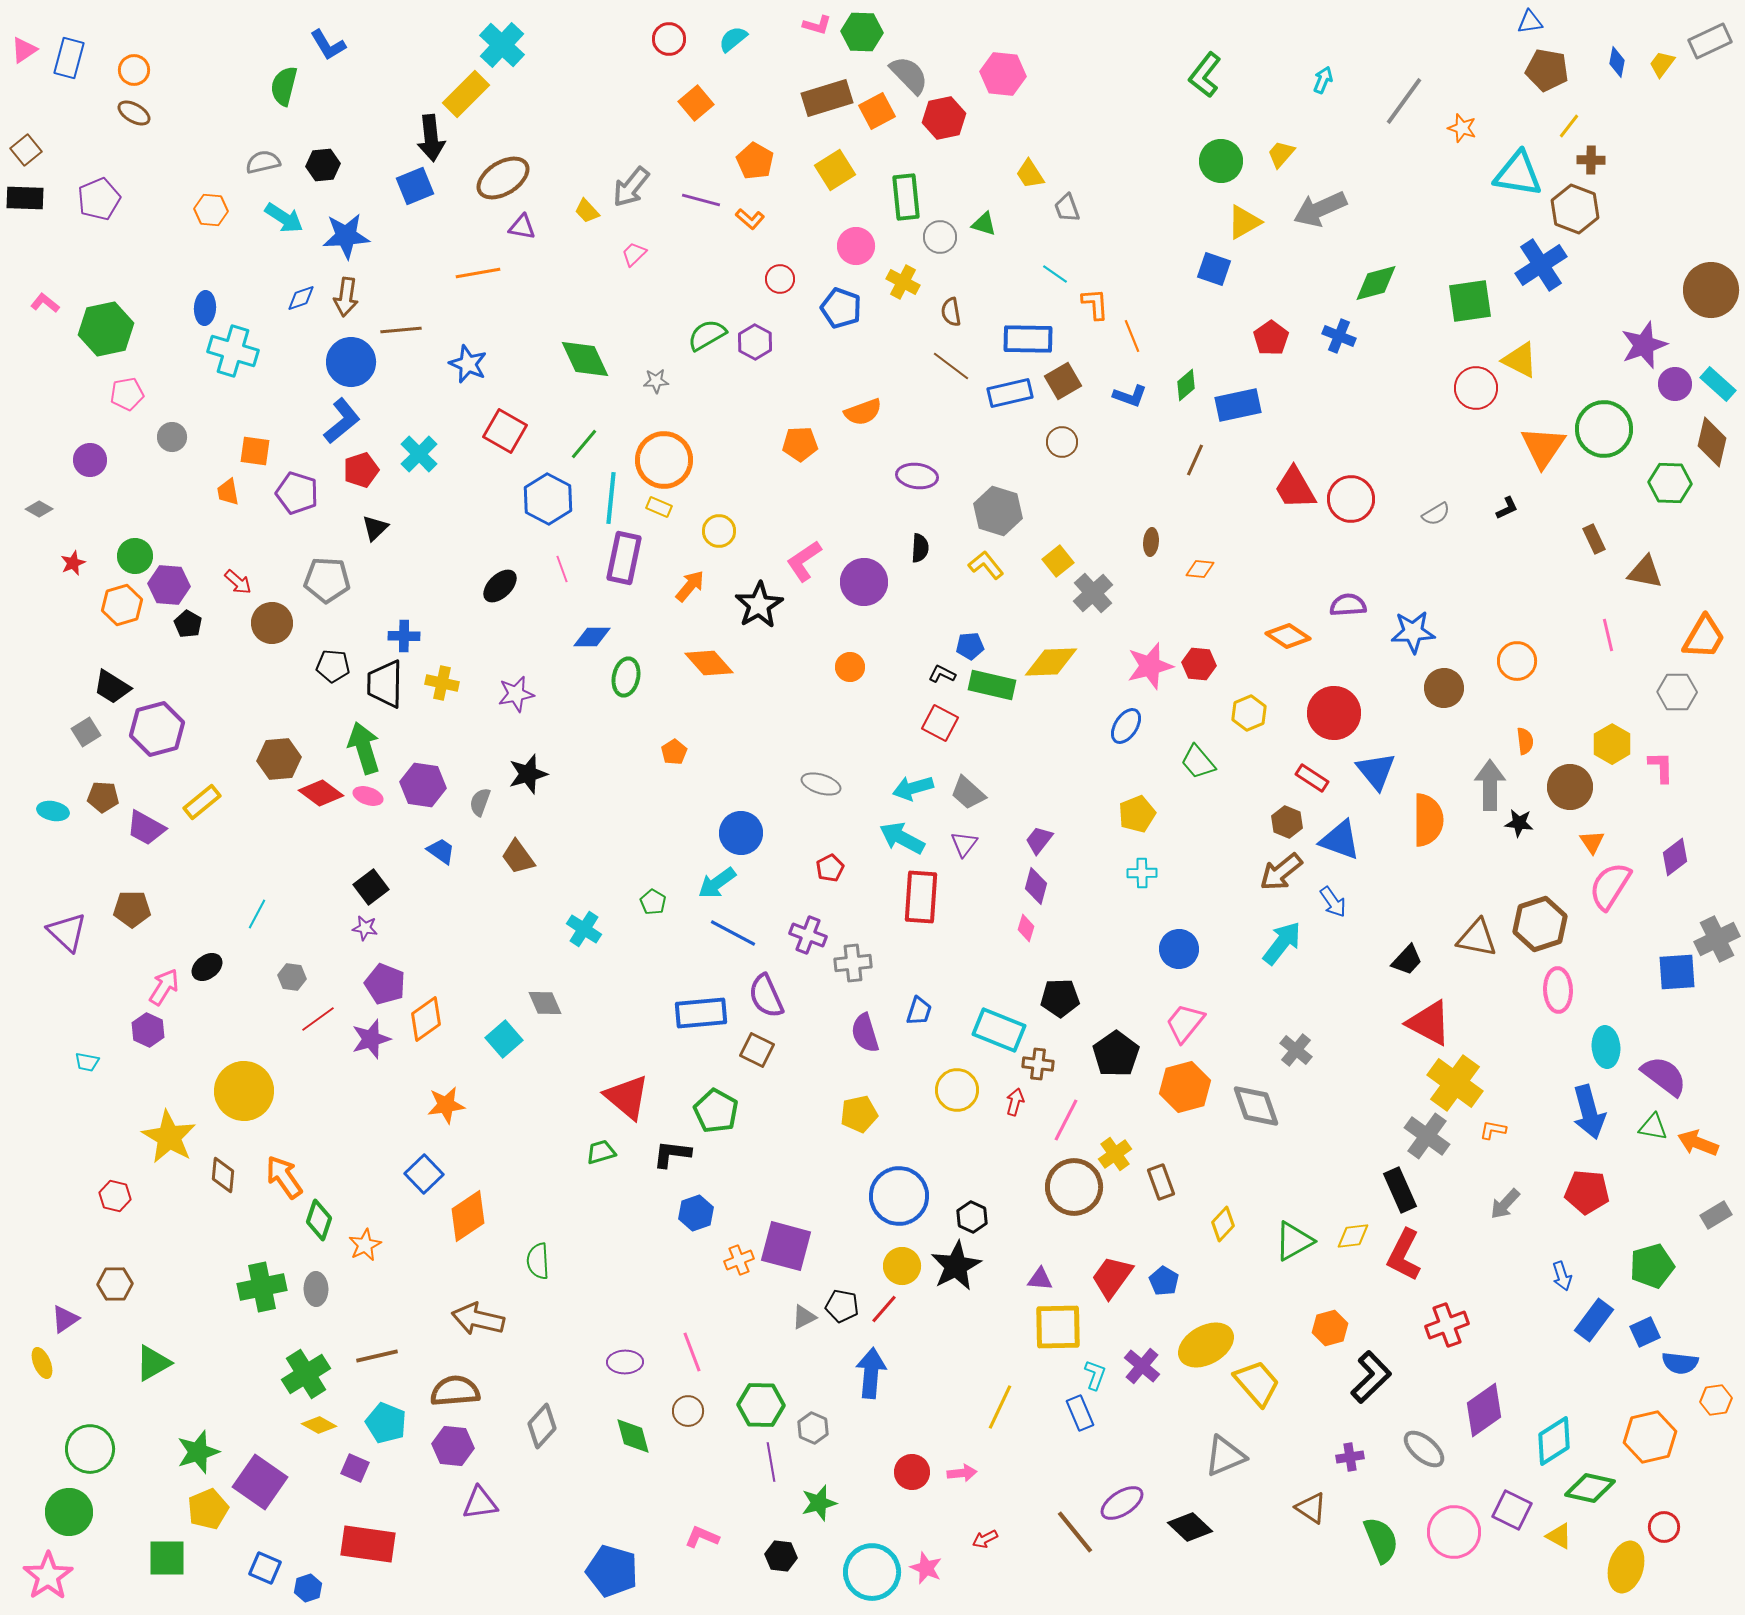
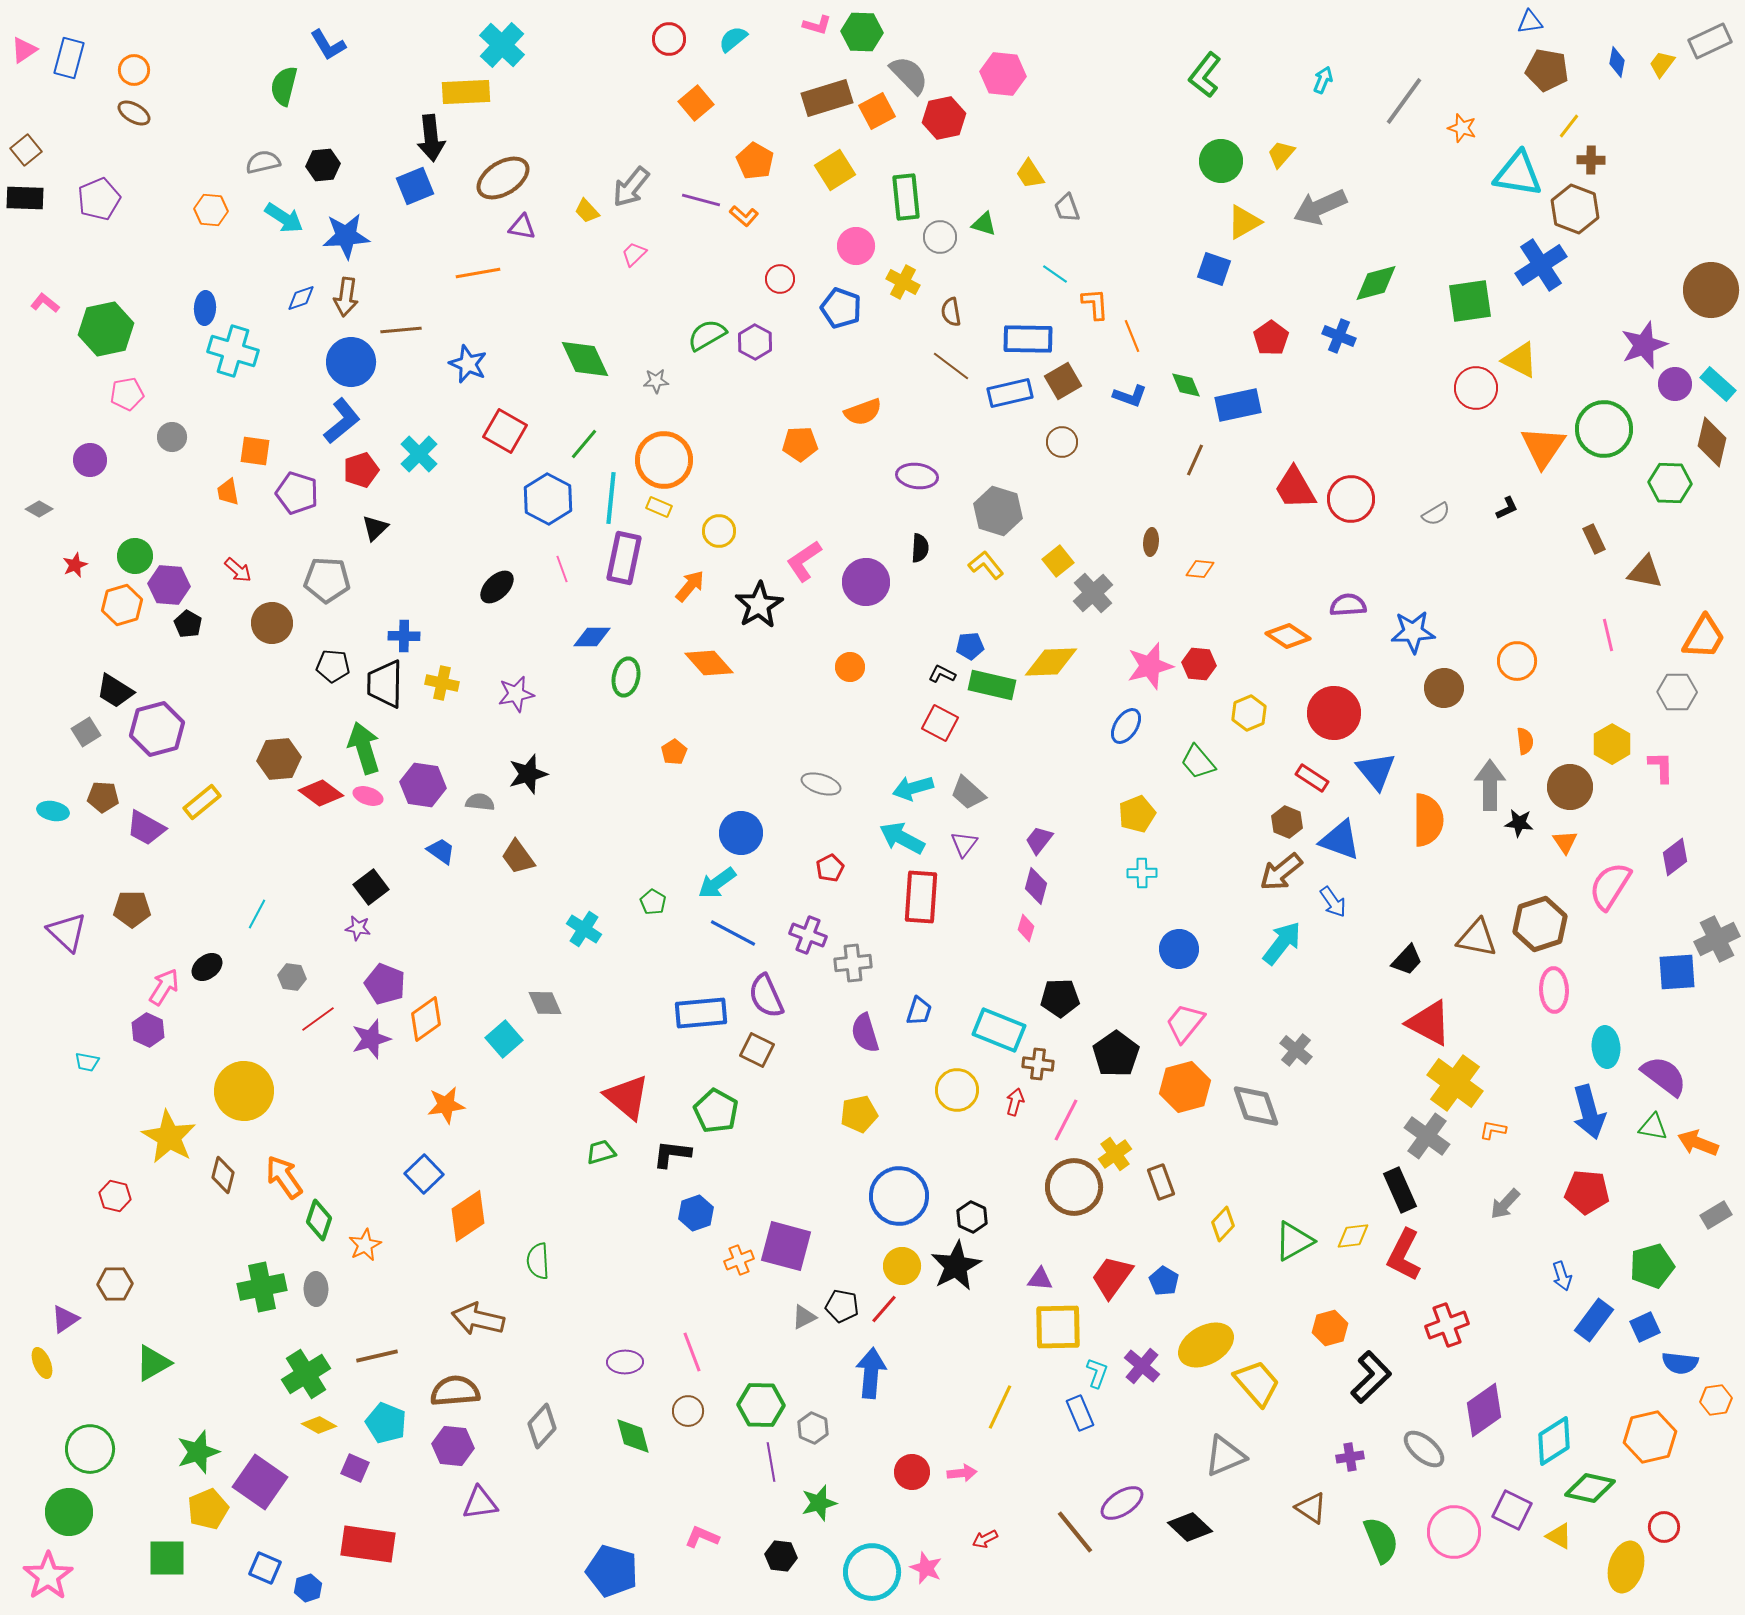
yellow rectangle at (466, 94): moved 2 px up; rotated 42 degrees clockwise
gray arrow at (1320, 209): moved 2 px up
orange L-shape at (750, 219): moved 6 px left, 3 px up
green diamond at (1186, 385): rotated 72 degrees counterclockwise
red star at (73, 563): moved 2 px right, 2 px down
red arrow at (238, 582): moved 12 px up
purple circle at (864, 582): moved 2 px right
black ellipse at (500, 586): moved 3 px left, 1 px down
black trapezoid at (112, 687): moved 3 px right, 4 px down
gray semicircle at (480, 802): rotated 76 degrees clockwise
orange triangle at (1592, 842): moved 27 px left
purple star at (365, 928): moved 7 px left
pink ellipse at (1558, 990): moved 4 px left
brown diamond at (223, 1175): rotated 9 degrees clockwise
blue square at (1645, 1332): moved 5 px up
cyan L-shape at (1095, 1375): moved 2 px right, 2 px up
